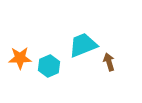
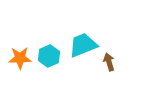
cyan hexagon: moved 10 px up
